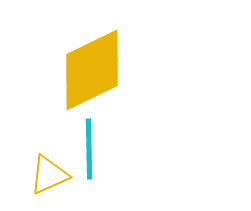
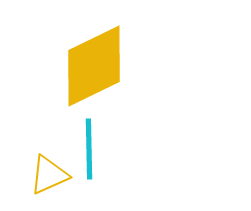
yellow diamond: moved 2 px right, 4 px up
